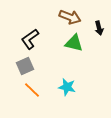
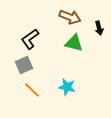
gray square: moved 1 px left, 1 px up
